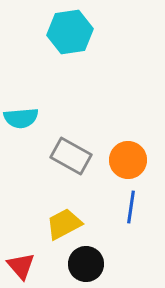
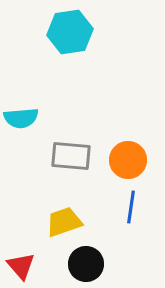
gray rectangle: rotated 24 degrees counterclockwise
yellow trapezoid: moved 2 px up; rotated 9 degrees clockwise
